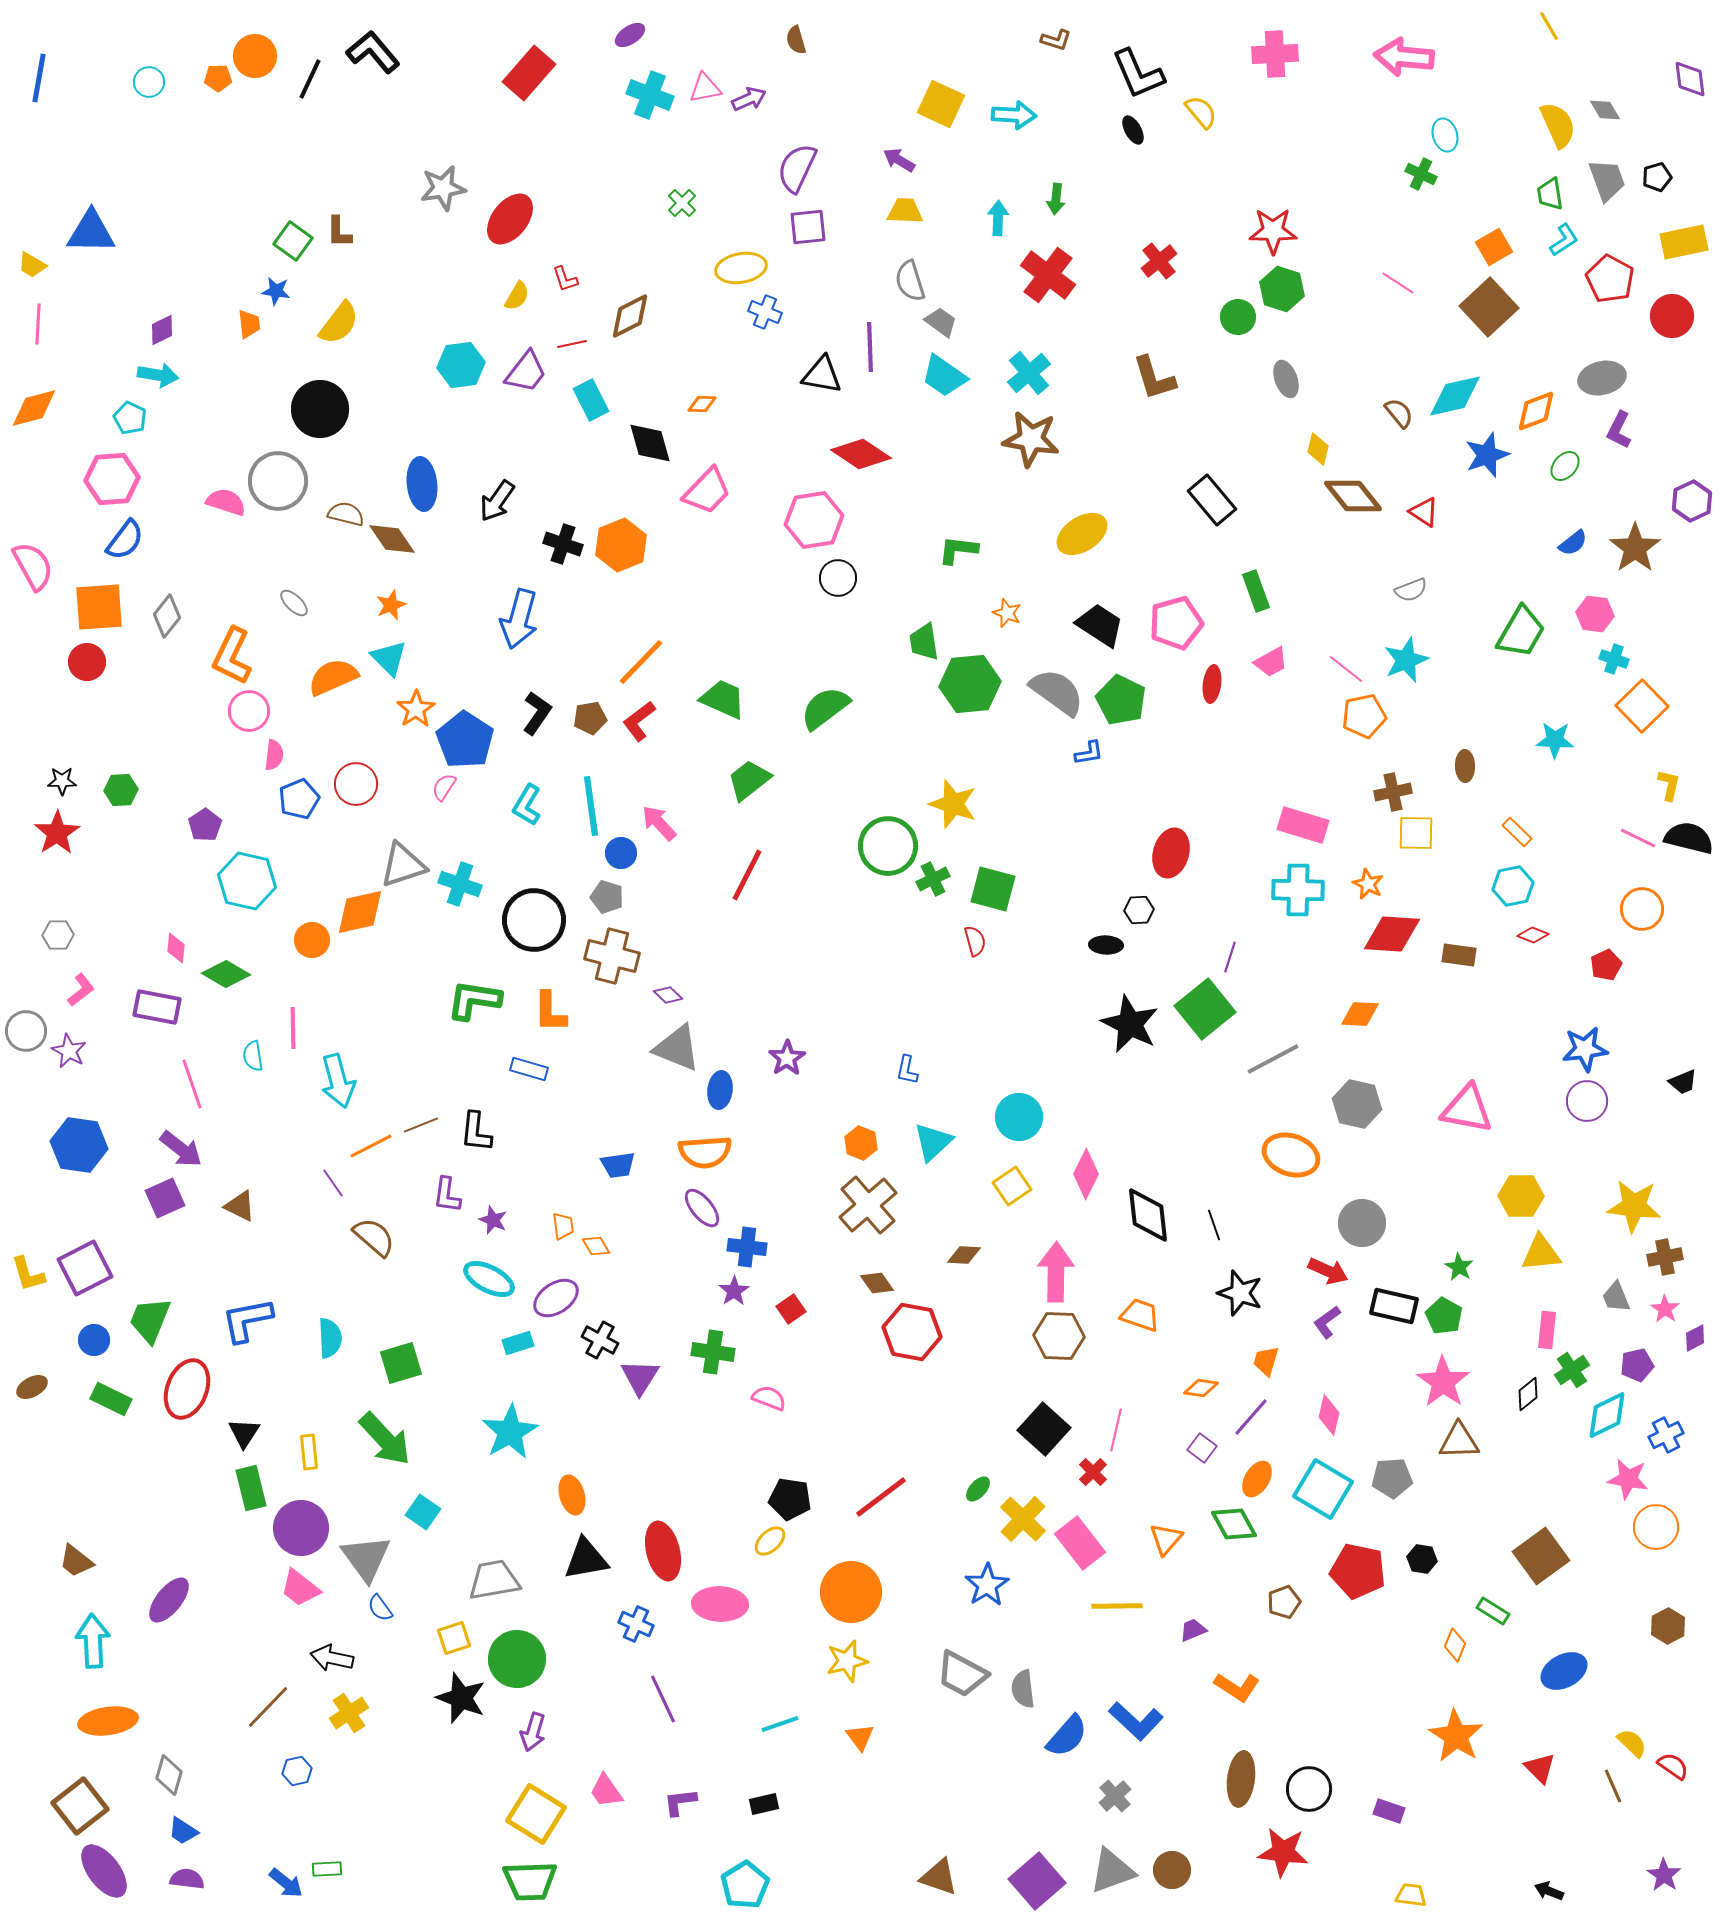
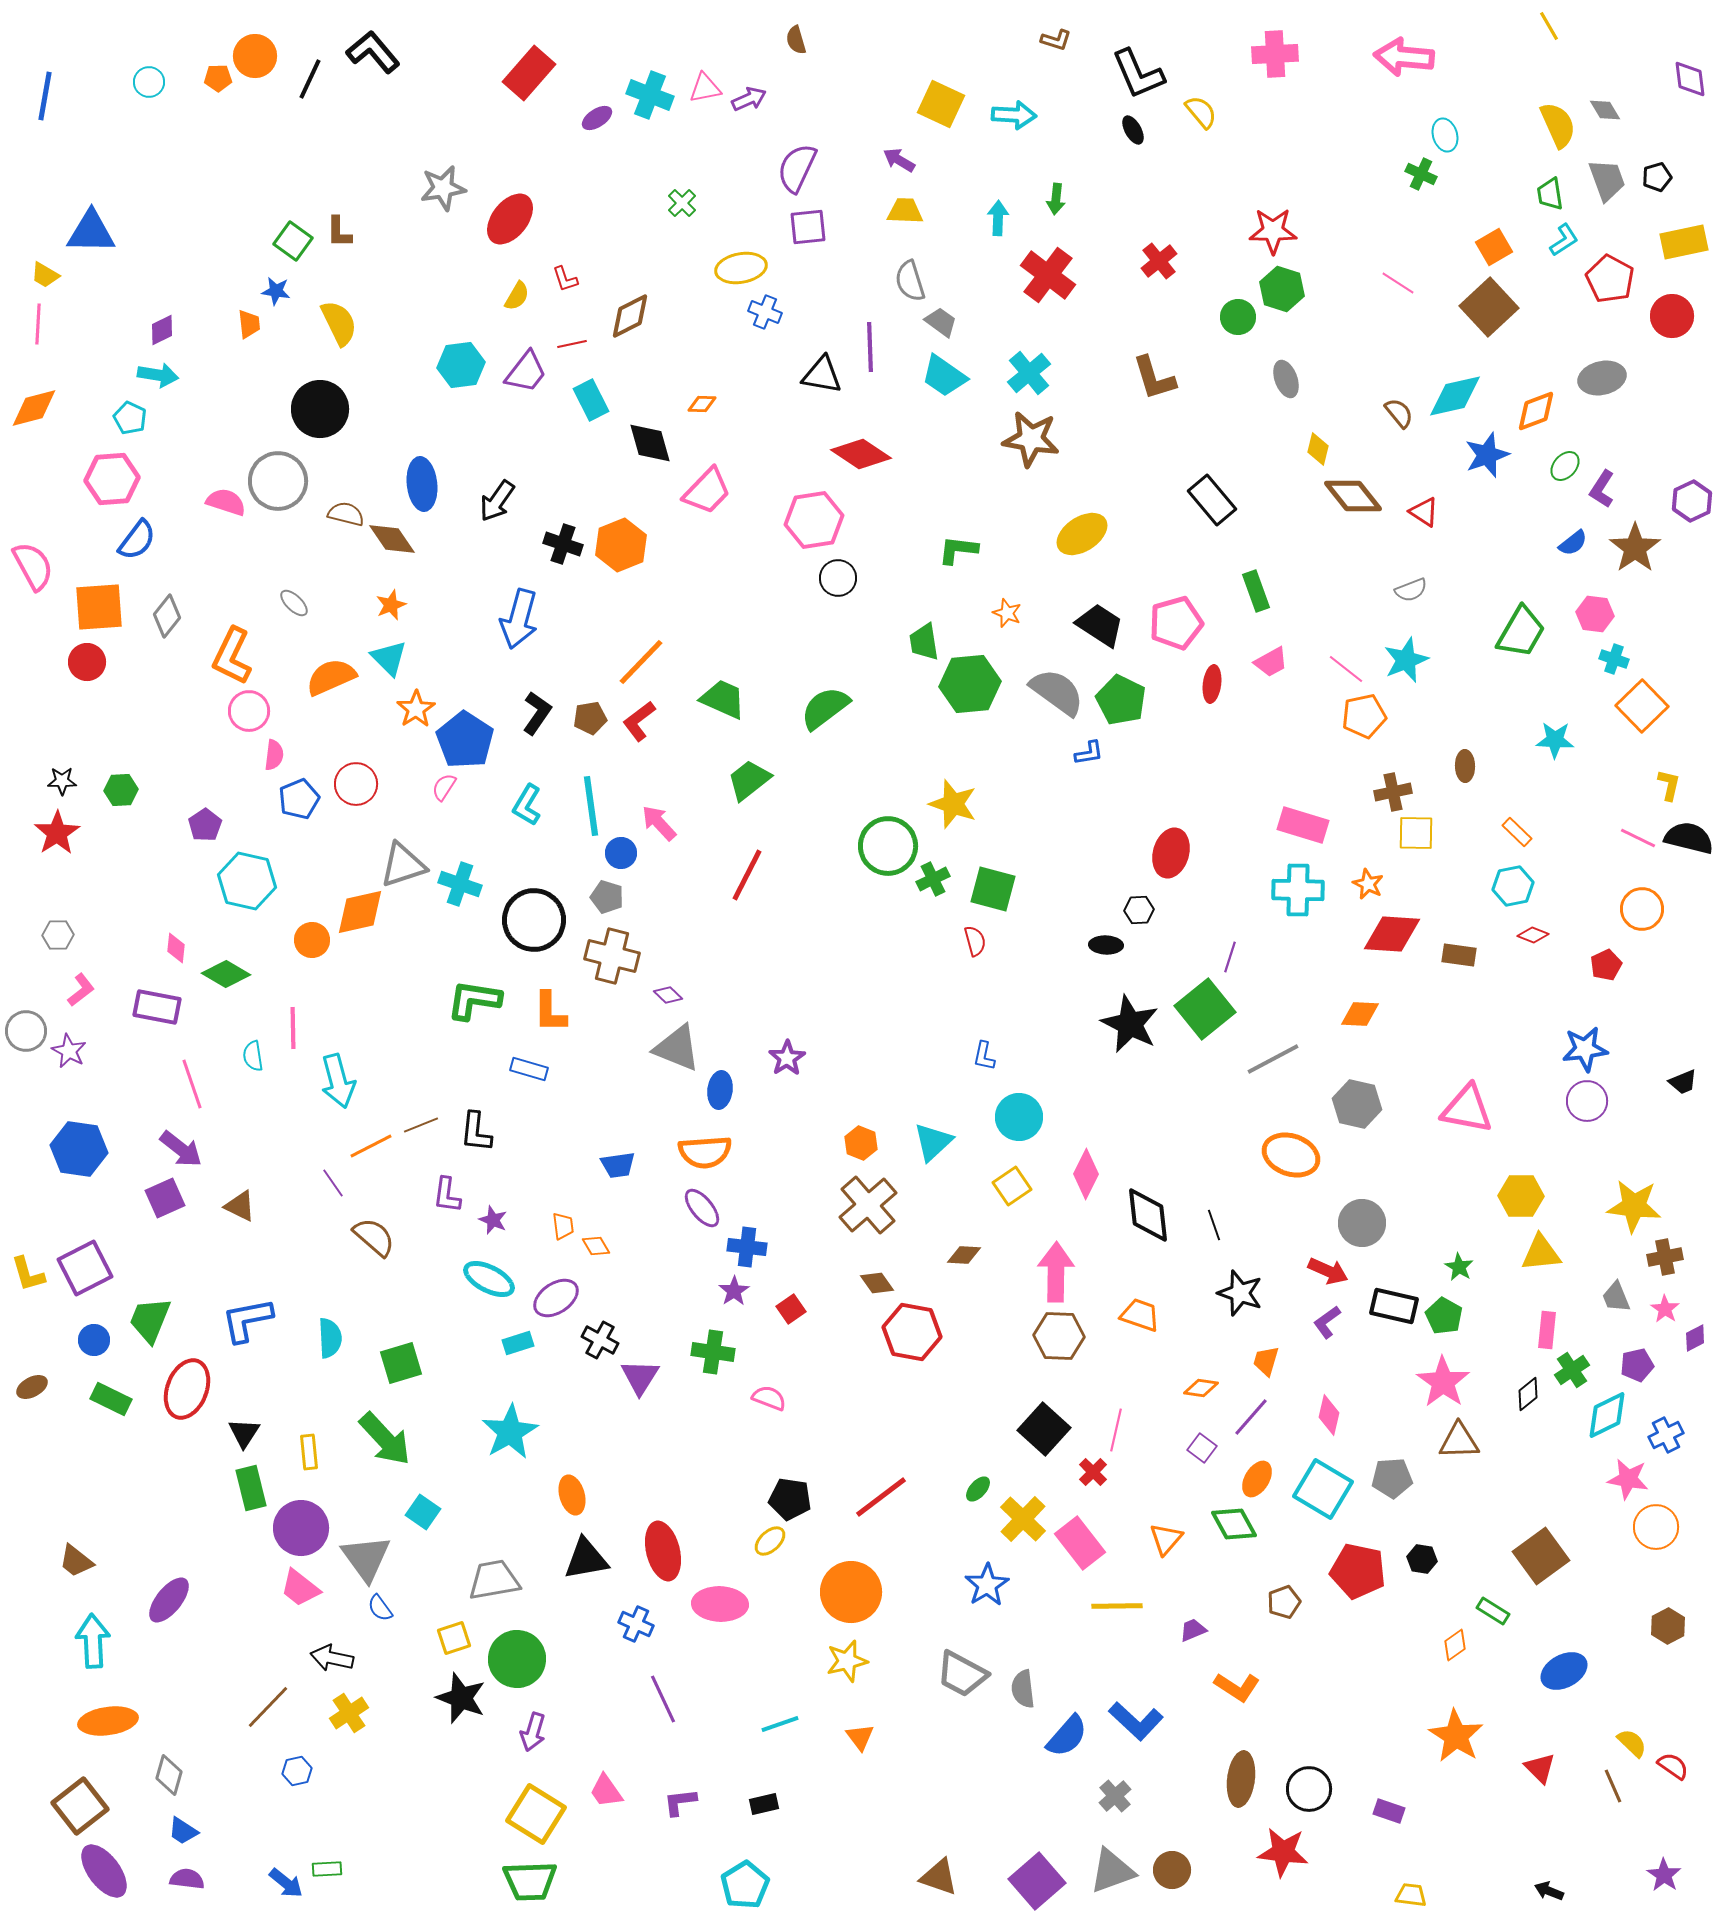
purple ellipse at (630, 35): moved 33 px left, 83 px down
blue line at (39, 78): moved 6 px right, 18 px down
yellow trapezoid at (32, 265): moved 13 px right, 10 px down
yellow semicircle at (339, 323): rotated 63 degrees counterclockwise
purple L-shape at (1619, 430): moved 17 px left, 59 px down; rotated 6 degrees clockwise
blue semicircle at (125, 540): moved 12 px right
orange semicircle at (333, 677): moved 2 px left
blue L-shape at (907, 1070): moved 77 px right, 14 px up
blue hexagon at (79, 1145): moved 4 px down
orange diamond at (1455, 1645): rotated 32 degrees clockwise
